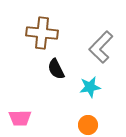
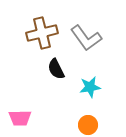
brown cross: rotated 20 degrees counterclockwise
gray L-shape: moved 15 px left, 9 px up; rotated 80 degrees counterclockwise
